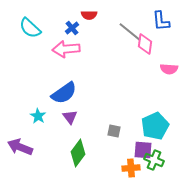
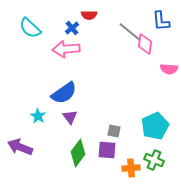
purple square: moved 36 px left
